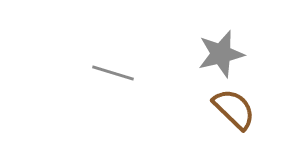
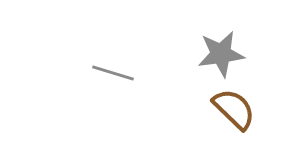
gray star: rotated 6 degrees clockwise
